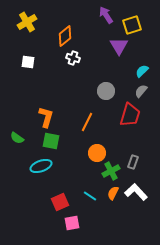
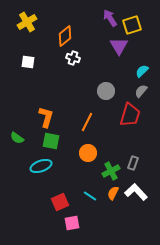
purple arrow: moved 4 px right, 3 px down
orange circle: moved 9 px left
gray rectangle: moved 1 px down
